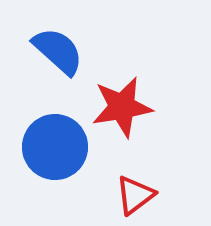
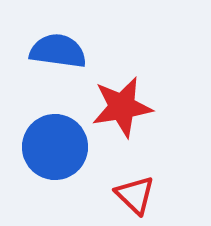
blue semicircle: rotated 34 degrees counterclockwise
red triangle: rotated 39 degrees counterclockwise
